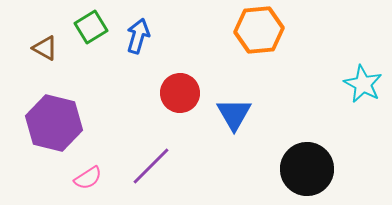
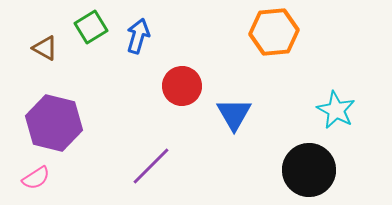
orange hexagon: moved 15 px right, 2 px down
cyan star: moved 27 px left, 26 px down
red circle: moved 2 px right, 7 px up
black circle: moved 2 px right, 1 px down
pink semicircle: moved 52 px left
